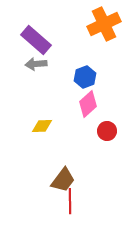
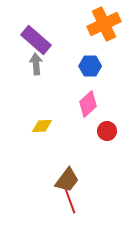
gray arrow: rotated 90 degrees clockwise
blue hexagon: moved 5 px right, 11 px up; rotated 20 degrees clockwise
brown trapezoid: moved 4 px right
red line: rotated 20 degrees counterclockwise
